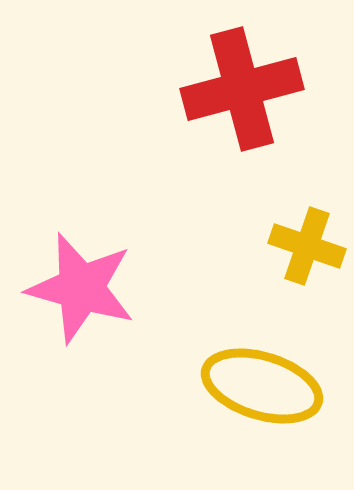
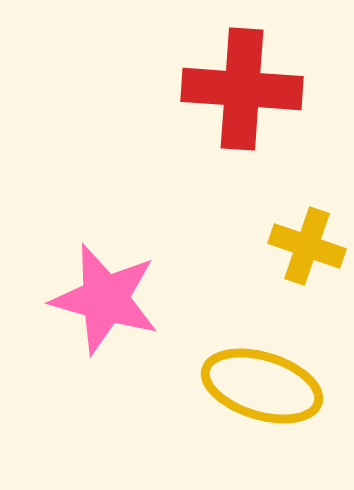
red cross: rotated 19 degrees clockwise
pink star: moved 24 px right, 11 px down
